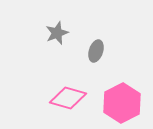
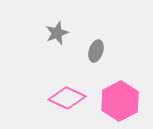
pink diamond: moved 1 px left; rotated 9 degrees clockwise
pink hexagon: moved 2 px left, 2 px up
